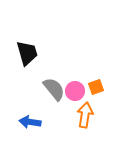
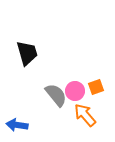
gray semicircle: moved 2 px right, 6 px down
orange arrow: rotated 50 degrees counterclockwise
blue arrow: moved 13 px left, 3 px down
